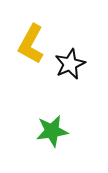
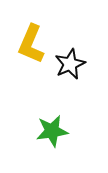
yellow L-shape: rotated 6 degrees counterclockwise
